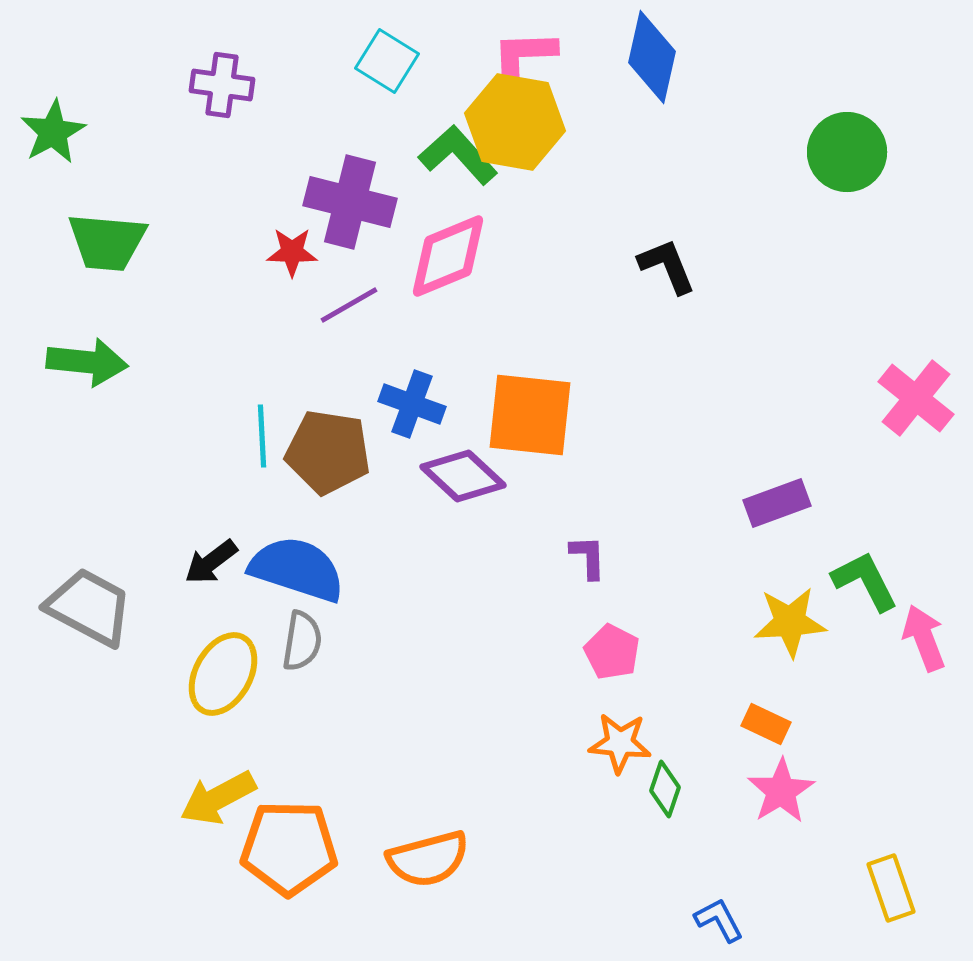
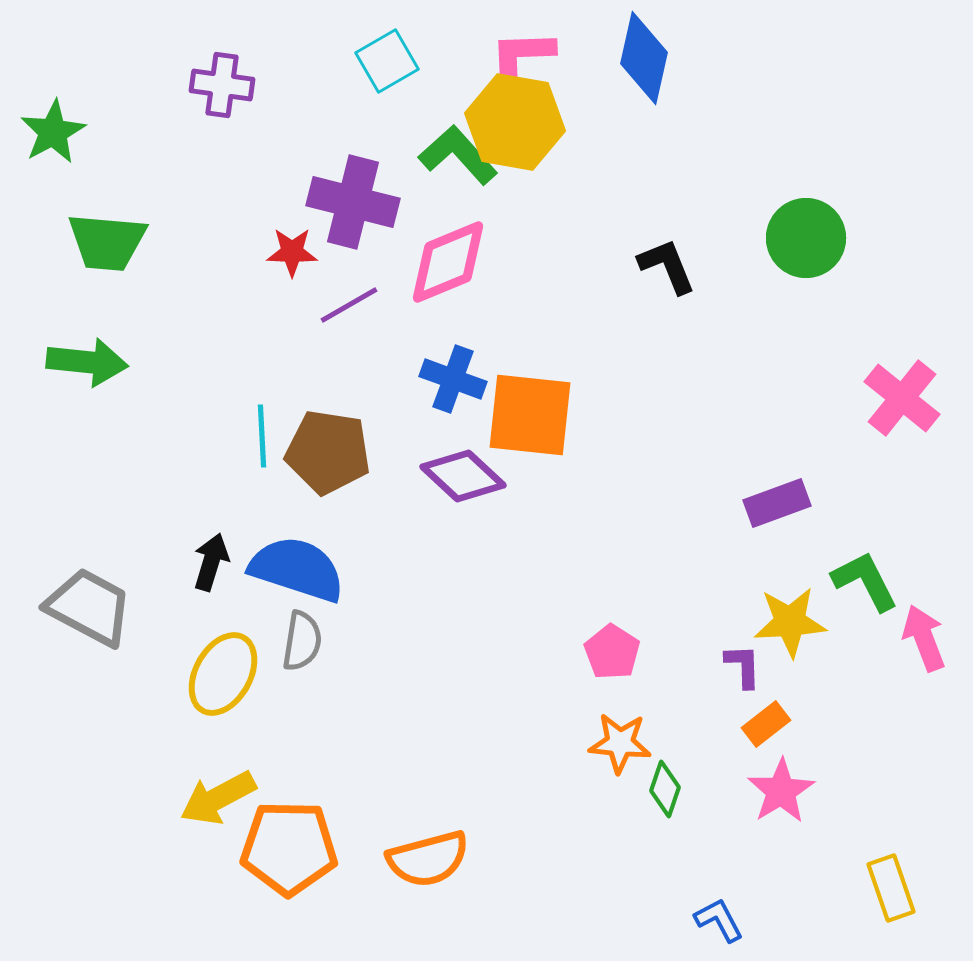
pink L-shape at (524, 55): moved 2 px left
blue diamond at (652, 57): moved 8 px left, 1 px down
cyan square at (387, 61): rotated 28 degrees clockwise
green circle at (847, 152): moved 41 px left, 86 px down
purple cross at (350, 202): moved 3 px right
pink diamond at (448, 256): moved 6 px down
pink cross at (916, 398): moved 14 px left
blue cross at (412, 404): moved 41 px right, 25 px up
purple L-shape at (588, 557): moved 155 px right, 109 px down
black arrow at (211, 562): rotated 144 degrees clockwise
pink pentagon at (612, 652): rotated 6 degrees clockwise
orange rectangle at (766, 724): rotated 63 degrees counterclockwise
